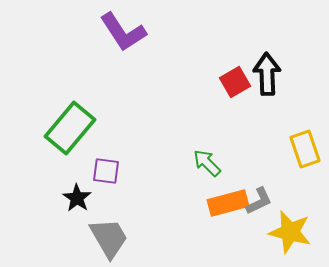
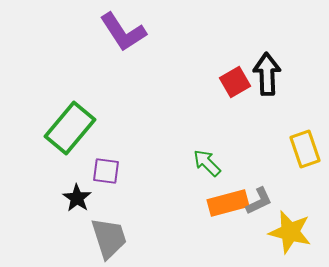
gray trapezoid: rotated 12 degrees clockwise
